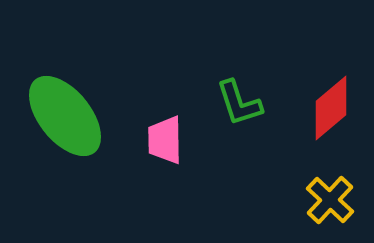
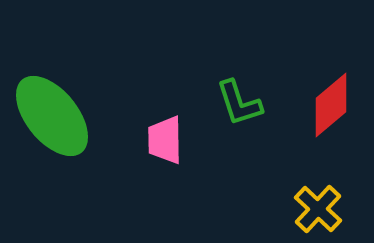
red diamond: moved 3 px up
green ellipse: moved 13 px left
yellow cross: moved 12 px left, 9 px down
